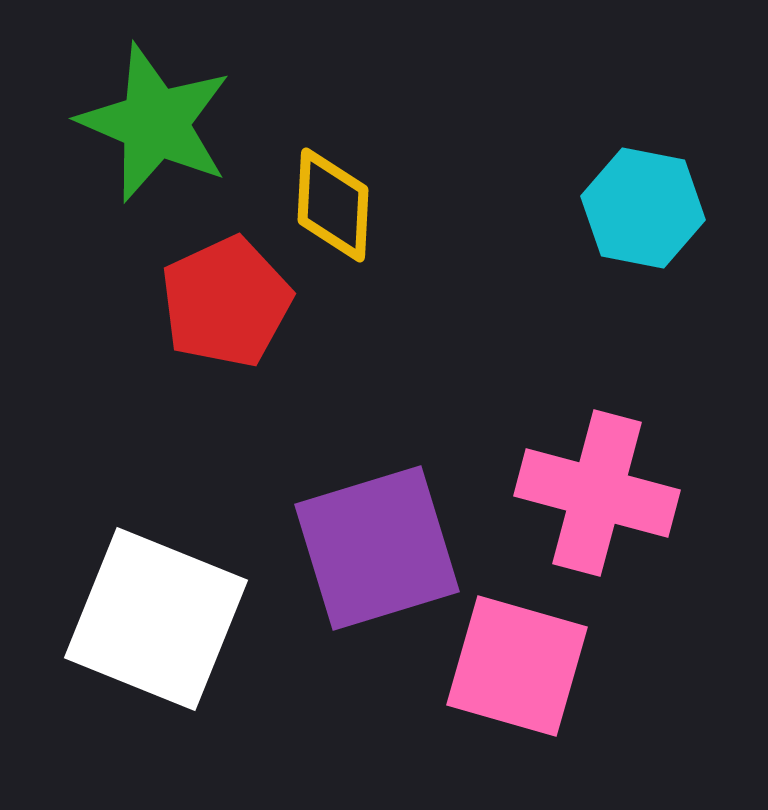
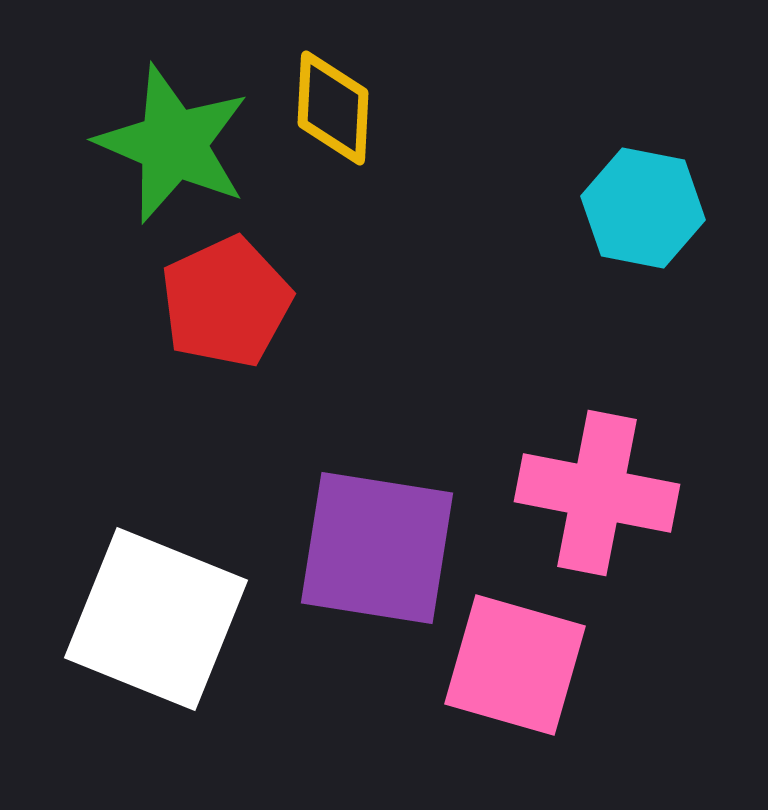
green star: moved 18 px right, 21 px down
yellow diamond: moved 97 px up
pink cross: rotated 4 degrees counterclockwise
purple square: rotated 26 degrees clockwise
pink square: moved 2 px left, 1 px up
